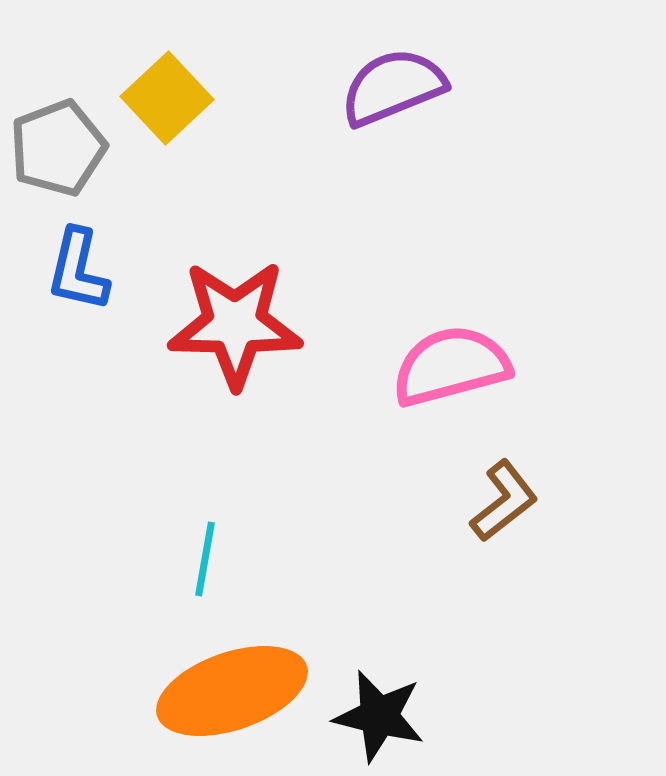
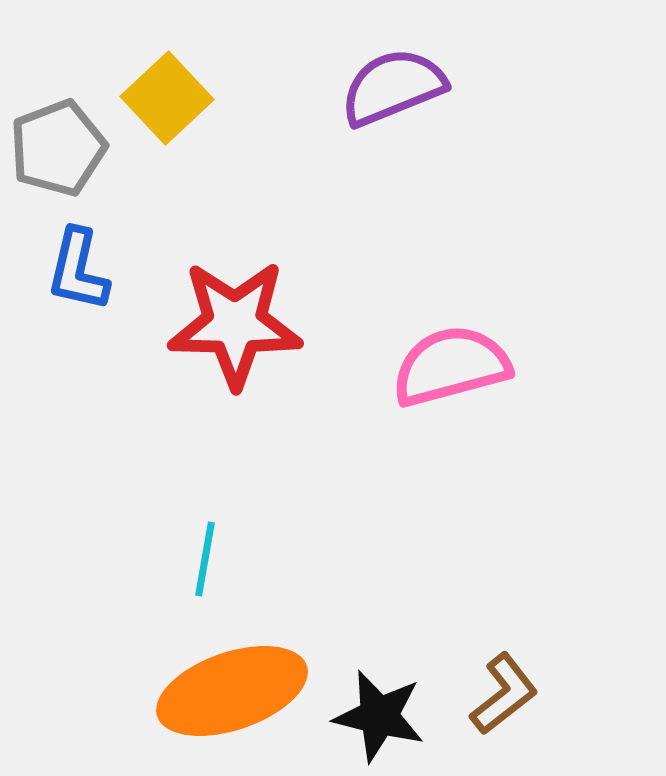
brown L-shape: moved 193 px down
